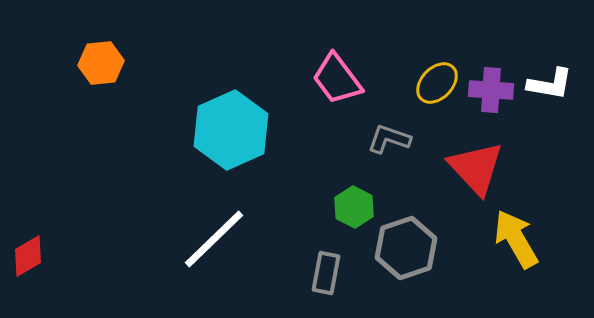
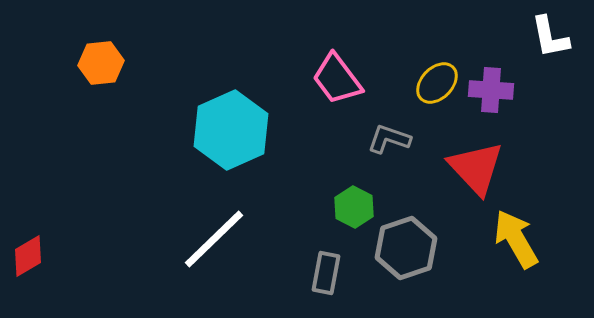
white L-shape: moved 47 px up; rotated 69 degrees clockwise
